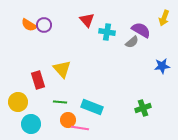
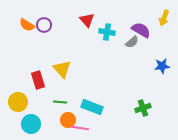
orange semicircle: moved 2 px left
